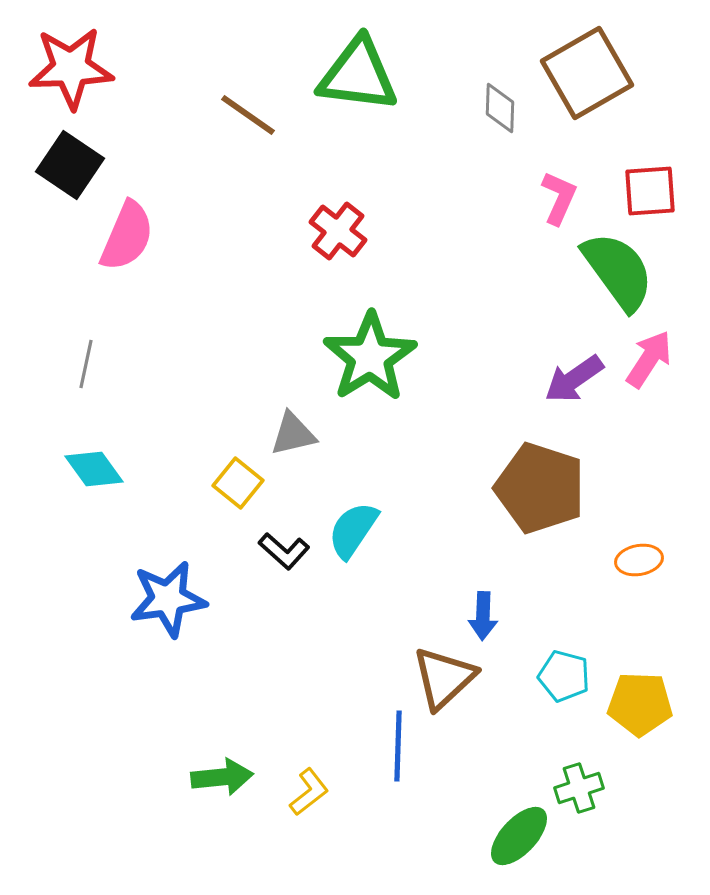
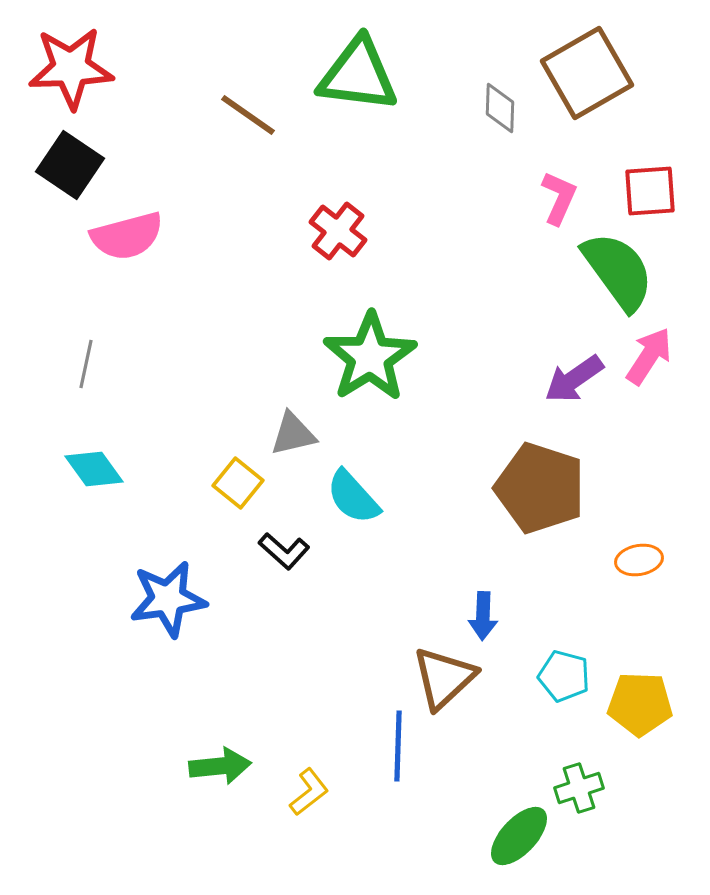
pink semicircle: rotated 52 degrees clockwise
pink arrow: moved 3 px up
cyan semicircle: moved 33 px up; rotated 76 degrees counterclockwise
green arrow: moved 2 px left, 11 px up
